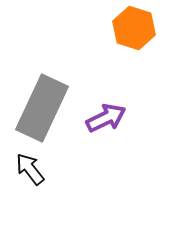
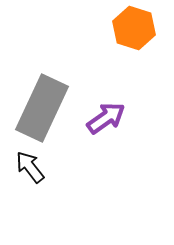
purple arrow: rotated 9 degrees counterclockwise
black arrow: moved 2 px up
